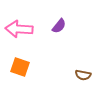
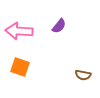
pink arrow: moved 2 px down
